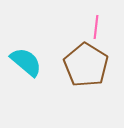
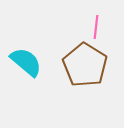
brown pentagon: moved 1 px left
